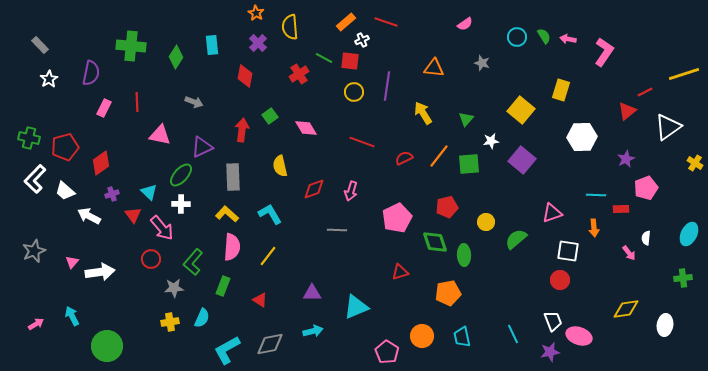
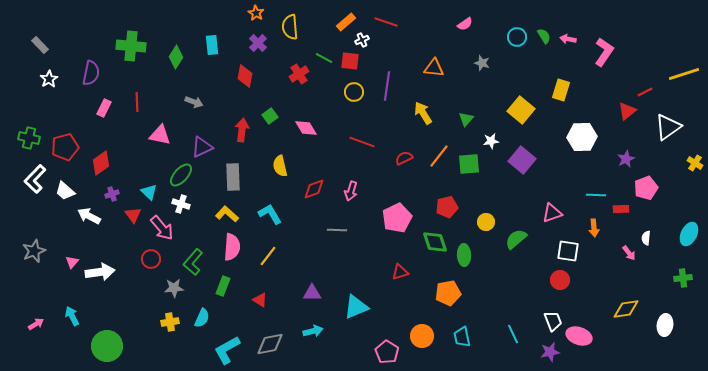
white cross at (181, 204): rotated 18 degrees clockwise
